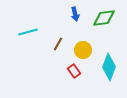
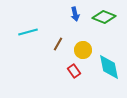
green diamond: moved 1 px up; rotated 30 degrees clockwise
cyan diamond: rotated 32 degrees counterclockwise
